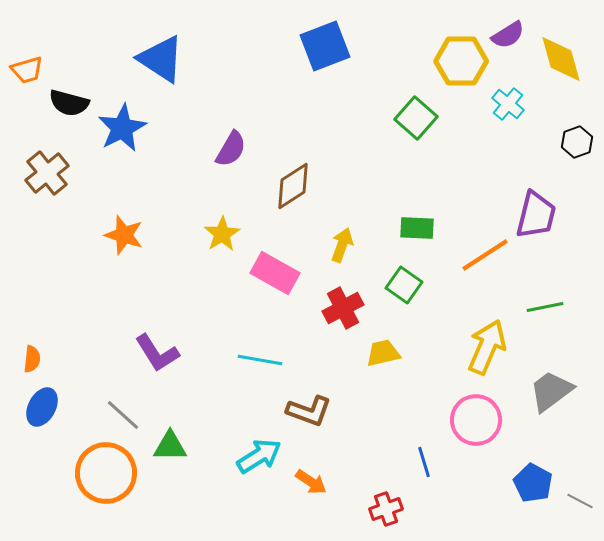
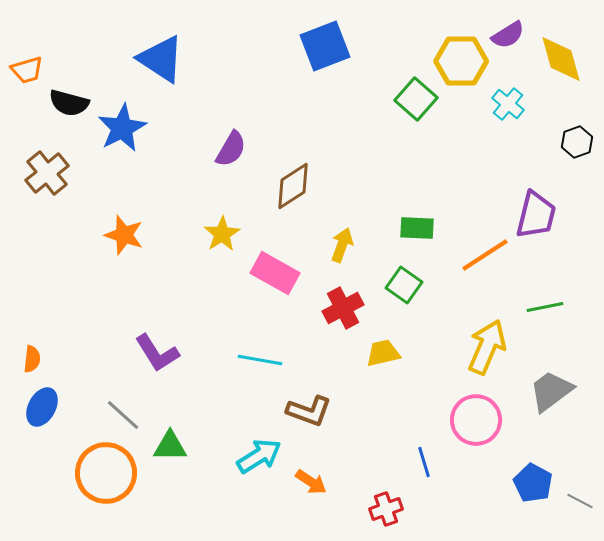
green square at (416, 118): moved 19 px up
